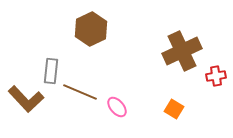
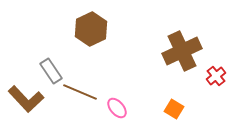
gray rectangle: rotated 40 degrees counterclockwise
red cross: rotated 30 degrees counterclockwise
pink ellipse: moved 1 px down
